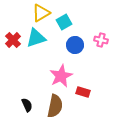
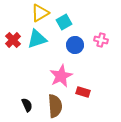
yellow triangle: moved 1 px left
cyan triangle: moved 1 px right, 1 px down
brown semicircle: rotated 15 degrees counterclockwise
